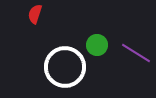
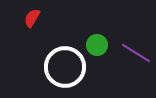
red semicircle: moved 3 px left, 4 px down; rotated 12 degrees clockwise
